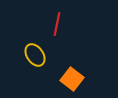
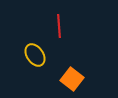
red line: moved 2 px right, 2 px down; rotated 15 degrees counterclockwise
